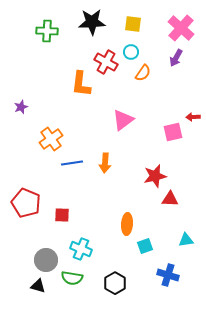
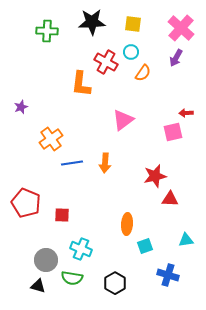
red arrow: moved 7 px left, 4 px up
